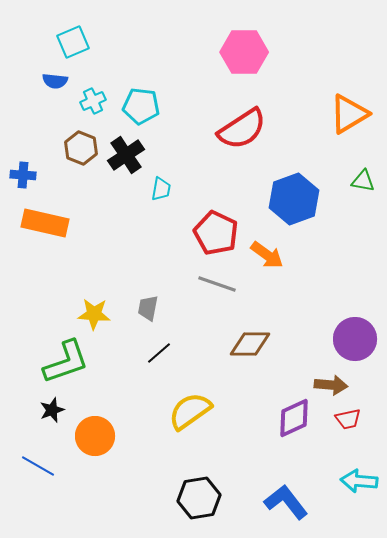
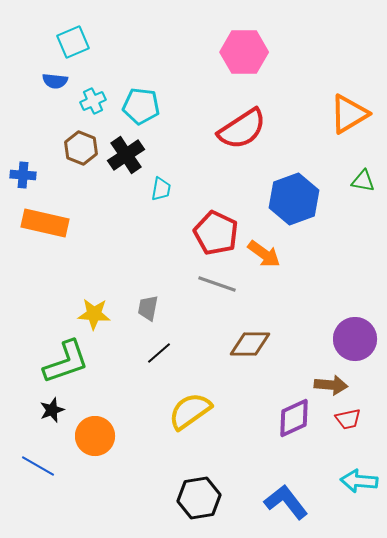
orange arrow: moved 3 px left, 1 px up
